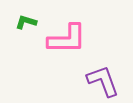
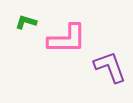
purple L-shape: moved 7 px right, 14 px up
